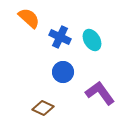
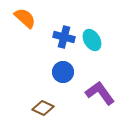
orange semicircle: moved 4 px left
blue cross: moved 4 px right; rotated 10 degrees counterclockwise
